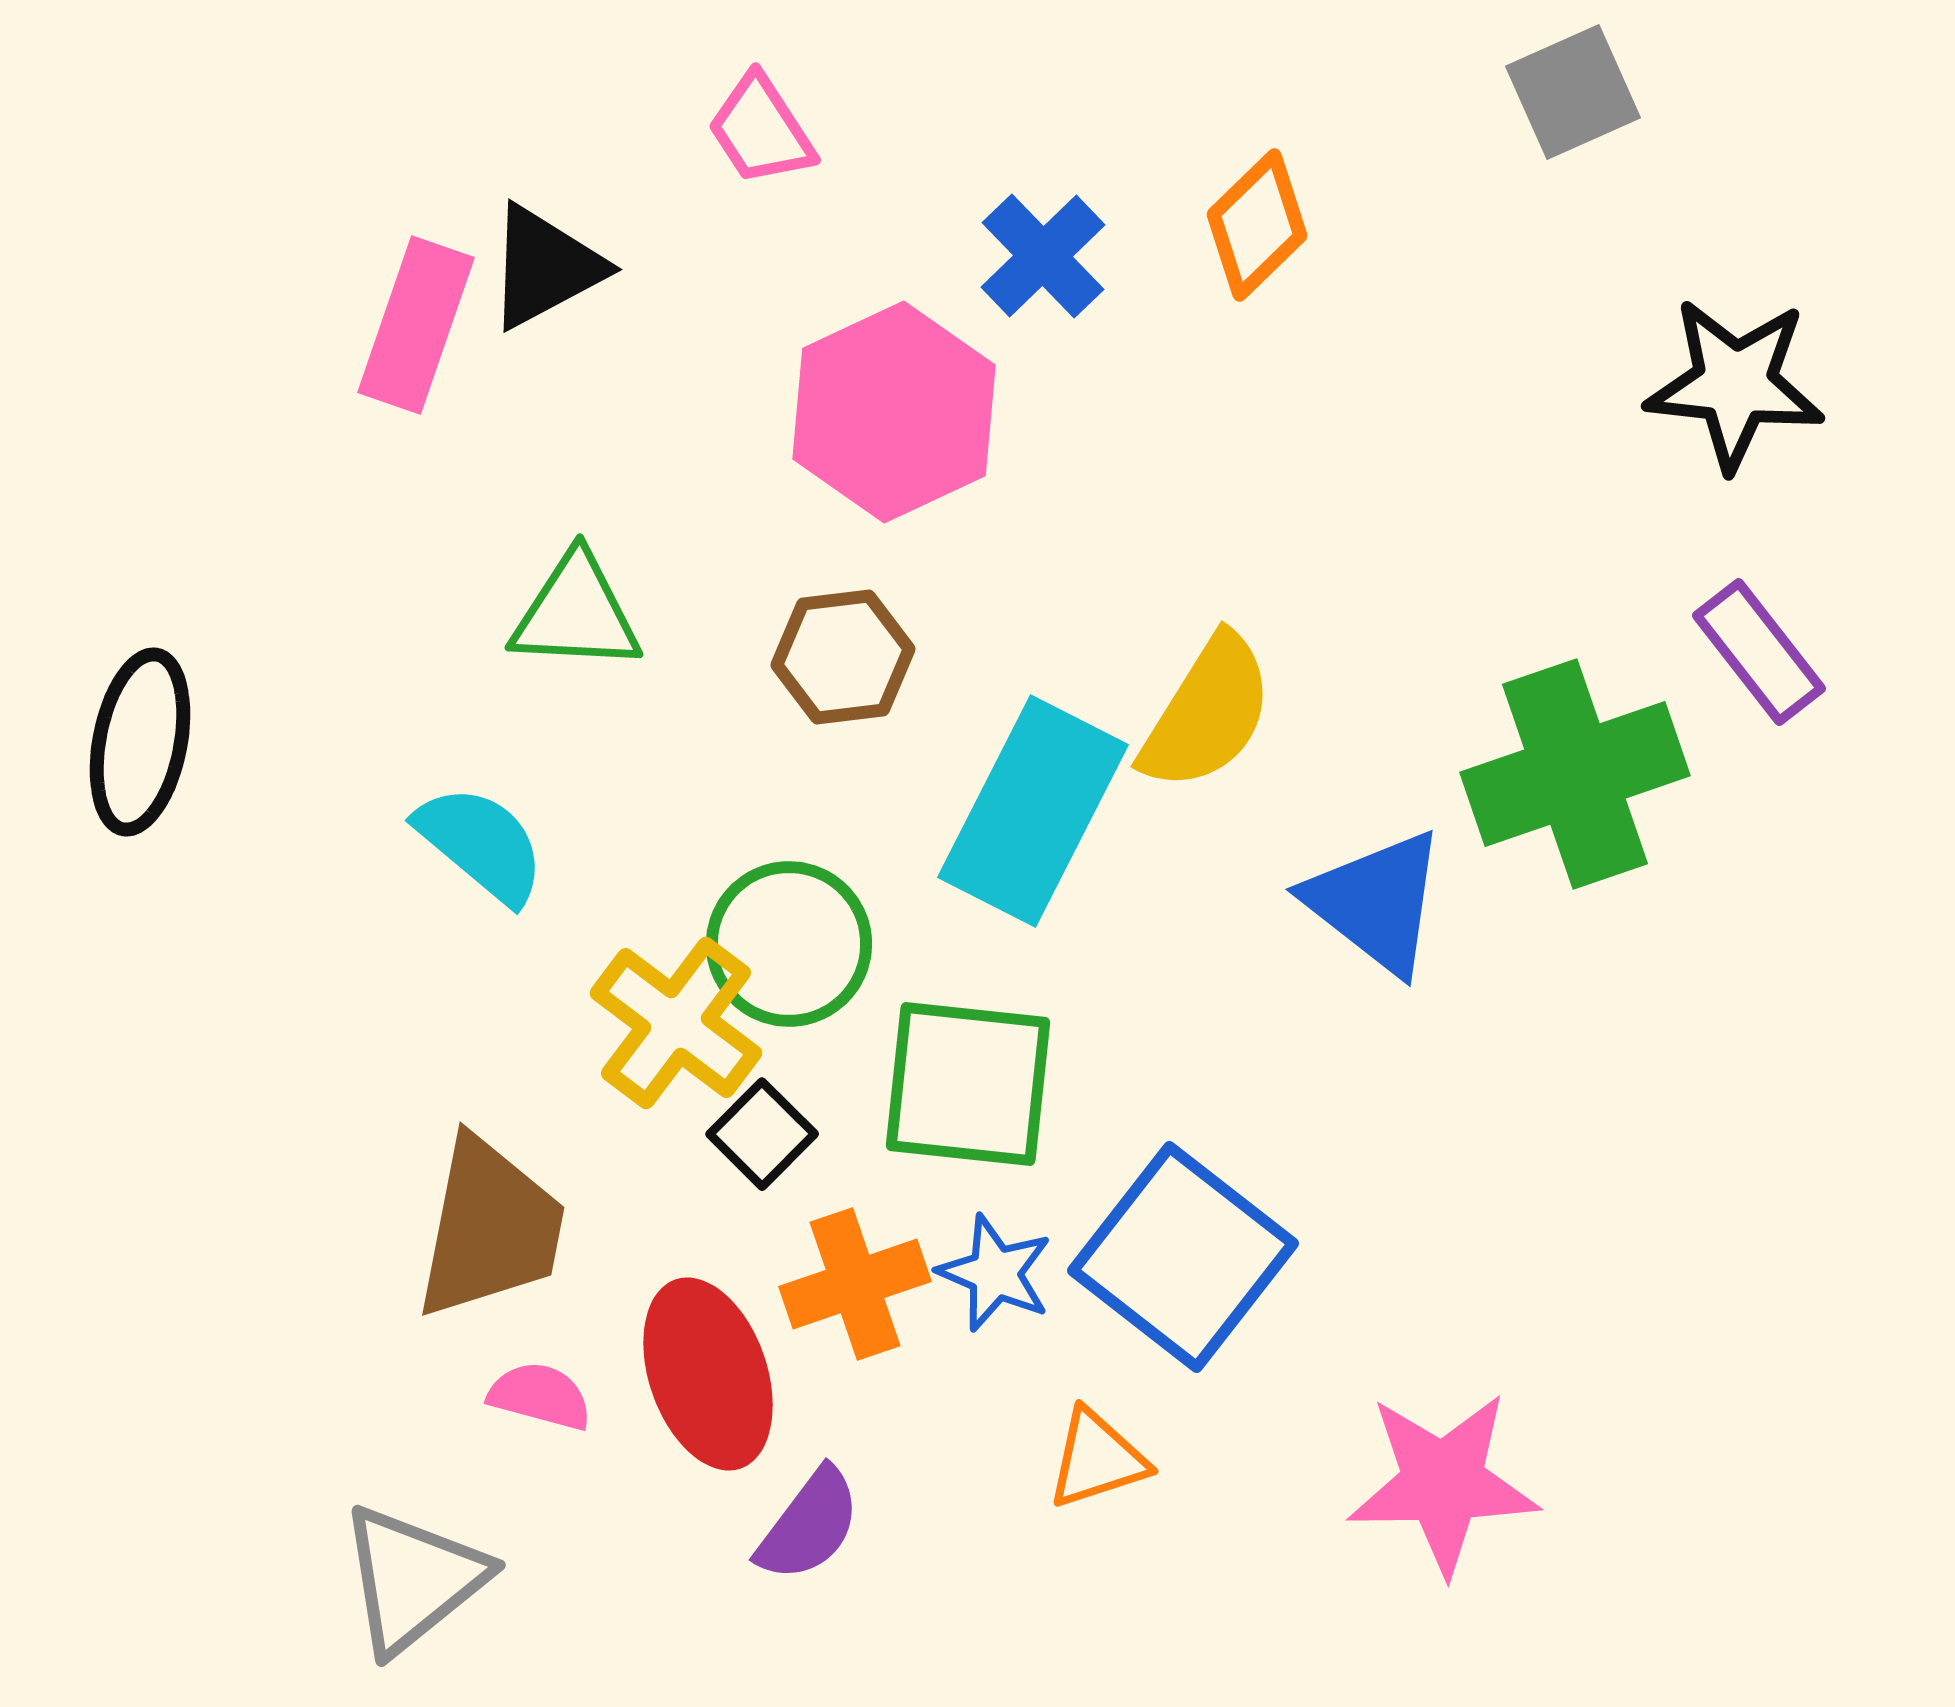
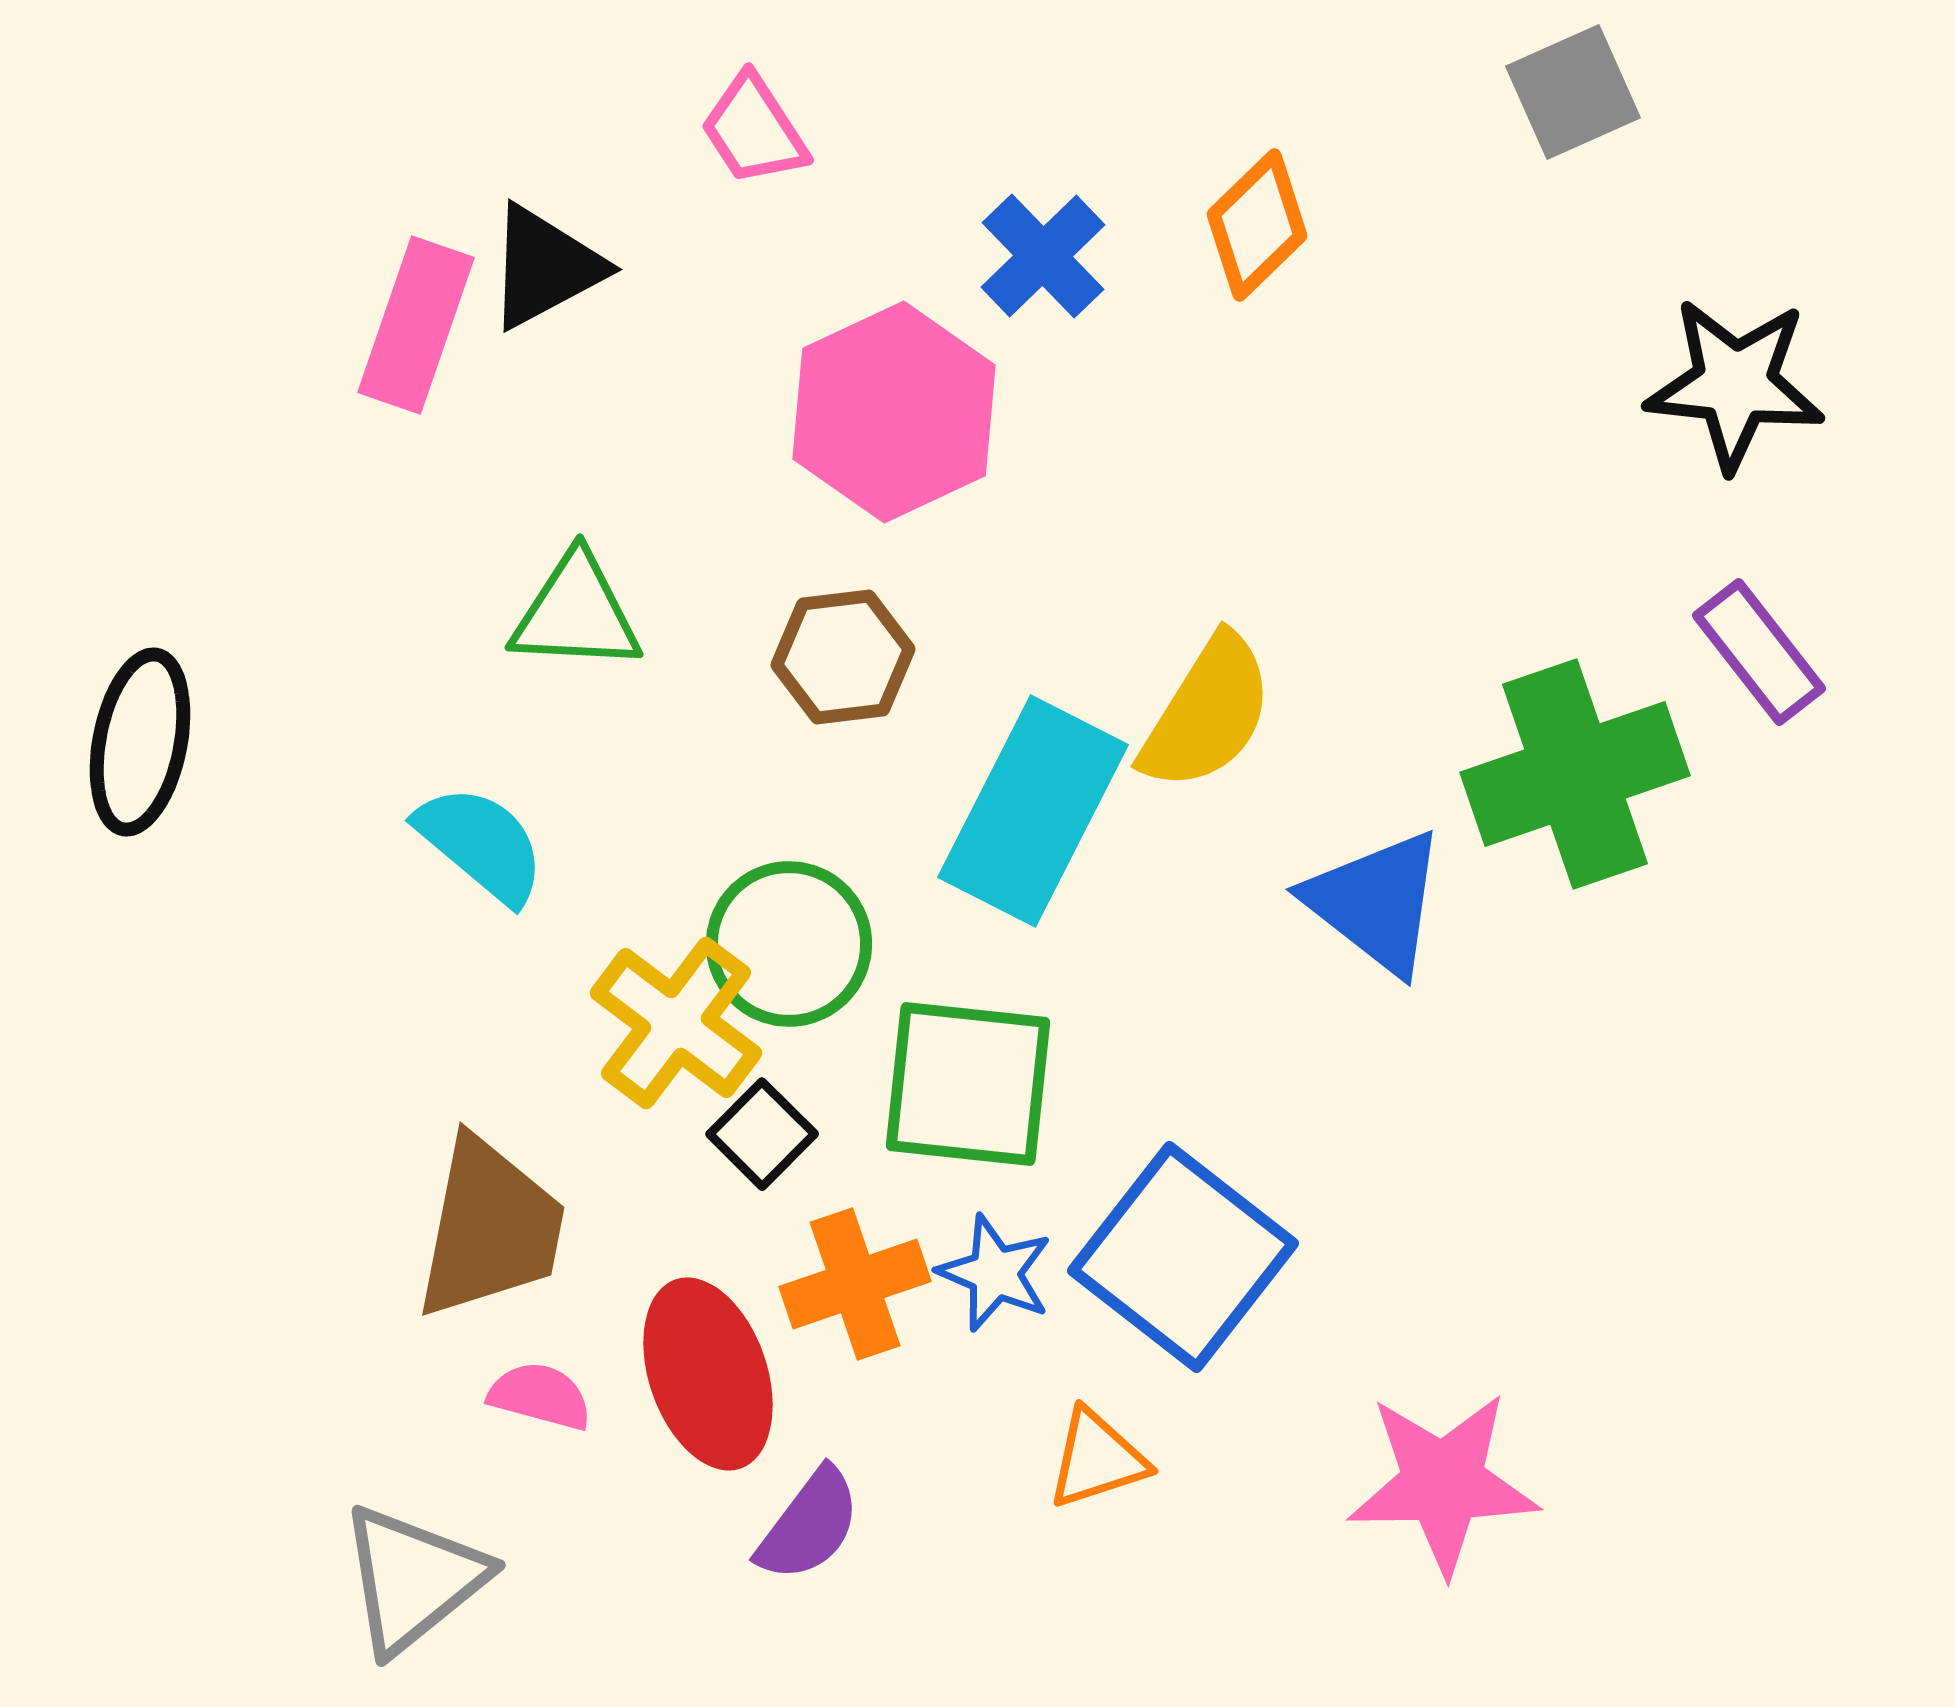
pink trapezoid: moved 7 px left
